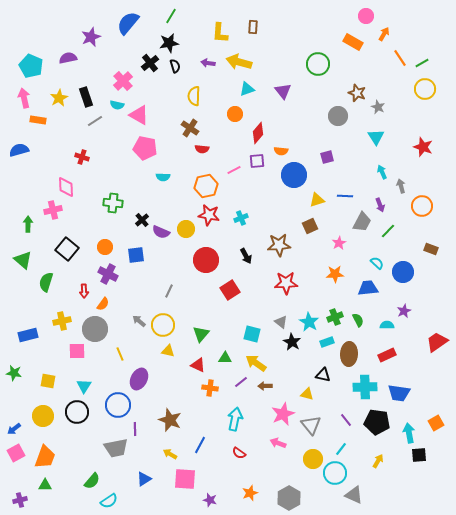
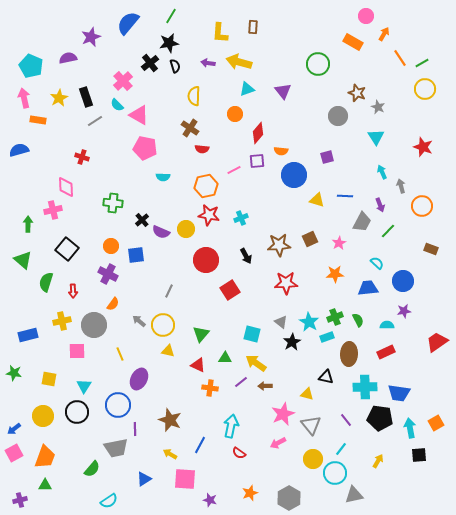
cyan semicircle at (117, 105): rotated 32 degrees clockwise
yellow triangle at (317, 200): rotated 35 degrees clockwise
brown square at (310, 226): moved 13 px down
orange circle at (105, 247): moved 6 px right, 1 px up
blue circle at (403, 272): moved 9 px down
red arrow at (84, 291): moved 11 px left
orange semicircle at (103, 304): moved 10 px right
purple star at (404, 311): rotated 16 degrees clockwise
gray circle at (95, 329): moved 1 px left, 4 px up
black star at (292, 342): rotated 12 degrees clockwise
cyan rectangle at (327, 342): moved 5 px up
red rectangle at (387, 355): moved 1 px left, 3 px up
black triangle at (323, 375): moved 3 px right, 2 px down
yellow square at (48, 381): moved 1 px right, 2 px up
cyan arrow at (235, 419): moved 4 px left, 7 px down
black pentagon at (377, 422): moved 3 px right, 4 px up
cyan arrow at (409, 433): moved 1 px right, 5 px up
pink arrow at (278, 443): rotated 49 degrees counterclockwise
pink square at (16, 453): moved 2 px left
green semicircle at (92, 481): moved 12 px up
gray triangle at (354, 495): rotated 36 degrees counterclockwise
